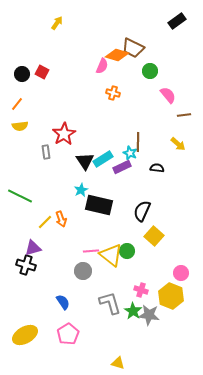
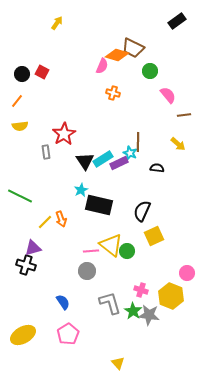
orange line at (17, 104): moved 3 px up
purple rectangle at (122, 167): moved 3 px left, 4 px up
yellow square at (154, 236): rotated 24 degrees clockwise
yellow triangle at (111, 255): moved 10 px up
gray circle at (83, 271): moved 4 px right
pink circle at (181, 273): moved 6 px right
yellow ellipse at (25, 335): moved 2 px left
yellow triangle at (118, 363): rotated 32 degrees clockwise
